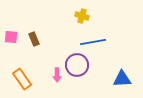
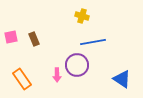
pink square: rotated 16 degrees counterclockwise
blue triangle: rotated 36 degrees clockwise
